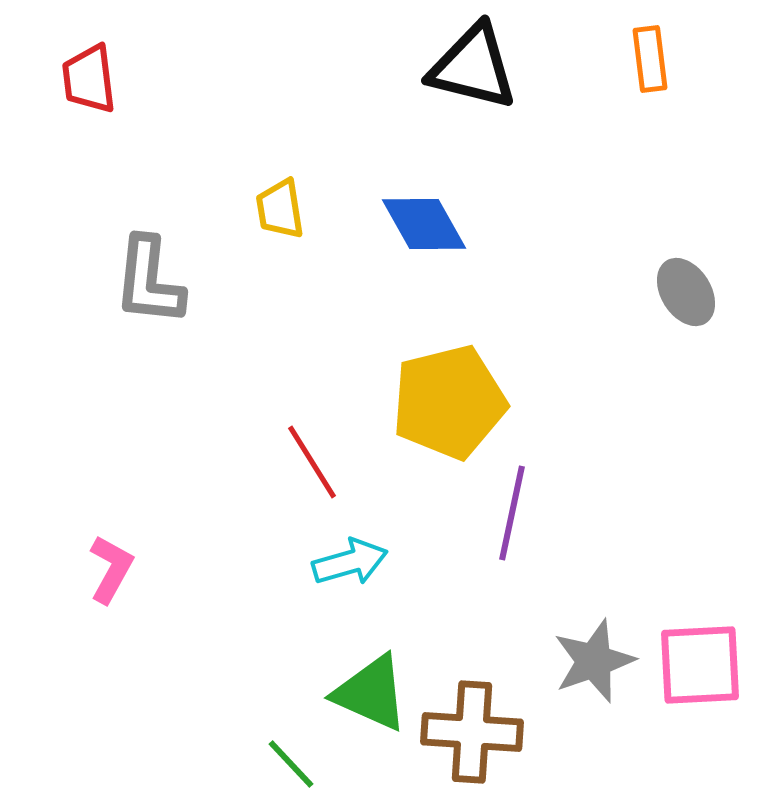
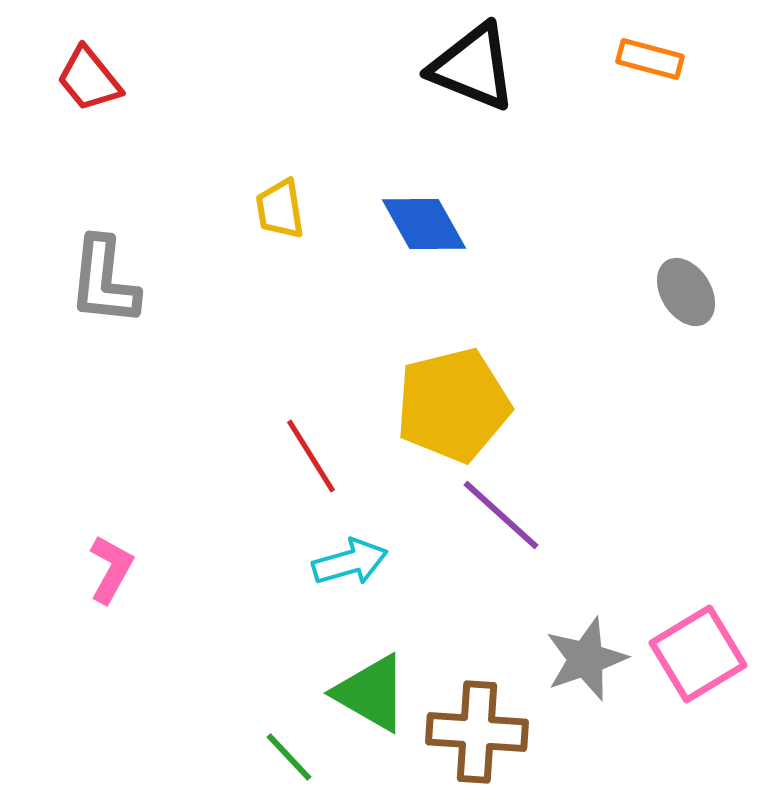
orange rectangle: rotated 68 degrees counterclockwise
black triangle: rotated 8 degrees clockwise
red trapezoid: rotated 32 degrees counterclockwise
gray L-shape: moved 45 px left
yellow pentagon: moved 4 px right, 3 px down
red line: moved 1 px left, 6 px up
purple line: moved 11 px left, 2 px down; rotated 60 degrees counterclockwise
gray star: moved 8 px left, 2 px up
pink square: moved 2 px left, 11 px up; rotated 28 degrees counterclockwise
green triangle: rotated 6 degrees clockwise
brown cross: moved 5 px right
green line: moved 2 px left, 7 px up
